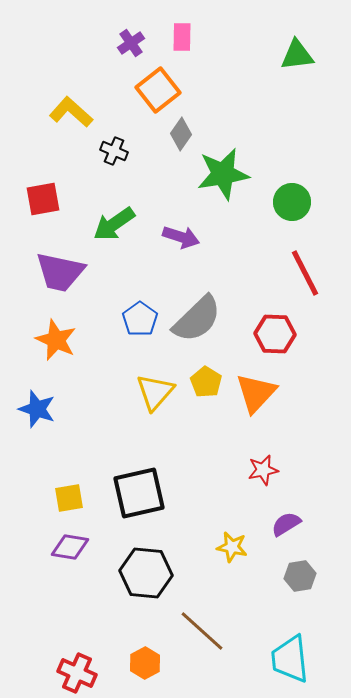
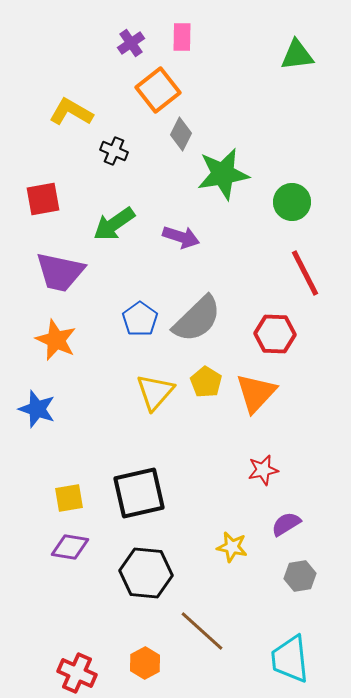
yellow L-shape: rotated 12 degrees counterclockwise
gray diamond: rotated 8 degrees counterclockwise
